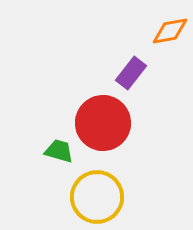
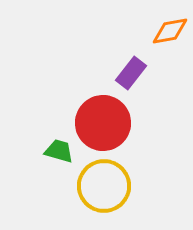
yellow circle: moved 7 px right, 11 px up
